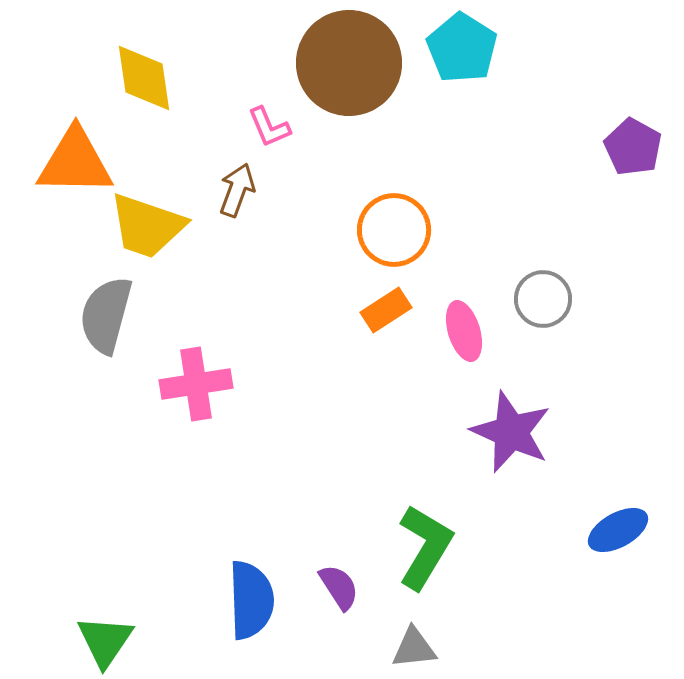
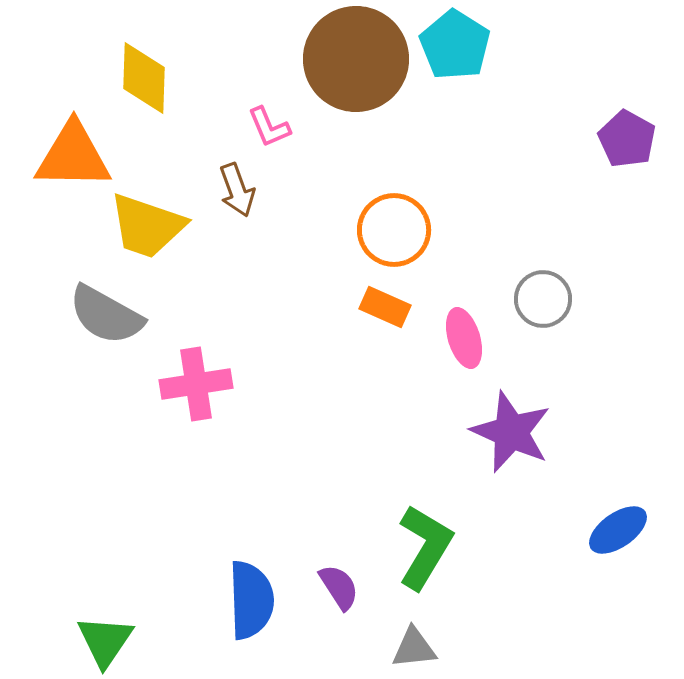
cyan pentagon: moved 7 px left, 3 px up
brown circle: moved 7 px right, 4 px up
yellow diamond: rotated 10 degrees clockwise
purple pentagon: moved 6 px left, 8 px up
orange triangle: moved 2 px left, 6 px up
brown arrow: rotated 140 degrees clockwise
orange rectangle: moved 1 px left, 3 px up; rotated 57 degrees clockwise
gray semicircle: rotated 76 degrees counterclockwise
pink ellipse: moved 7 px down
blue ellipse: rotated 6 degrees counterclockwise
